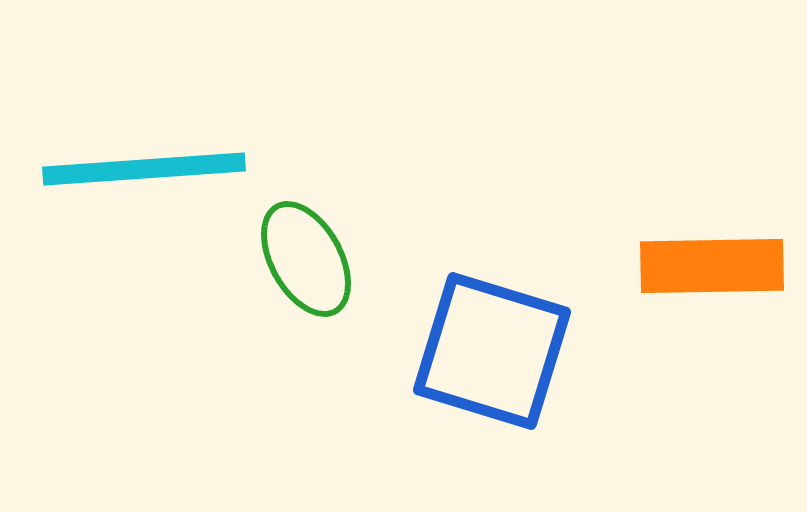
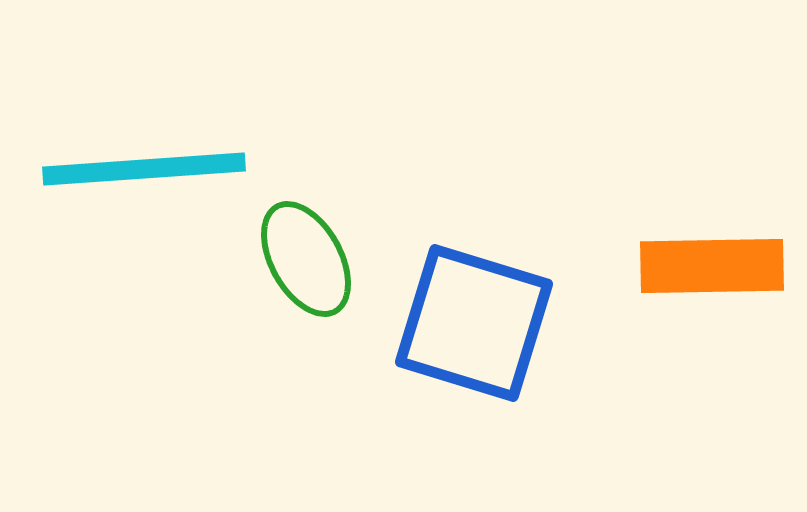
blue square: moved 18 px left, 28 px up
